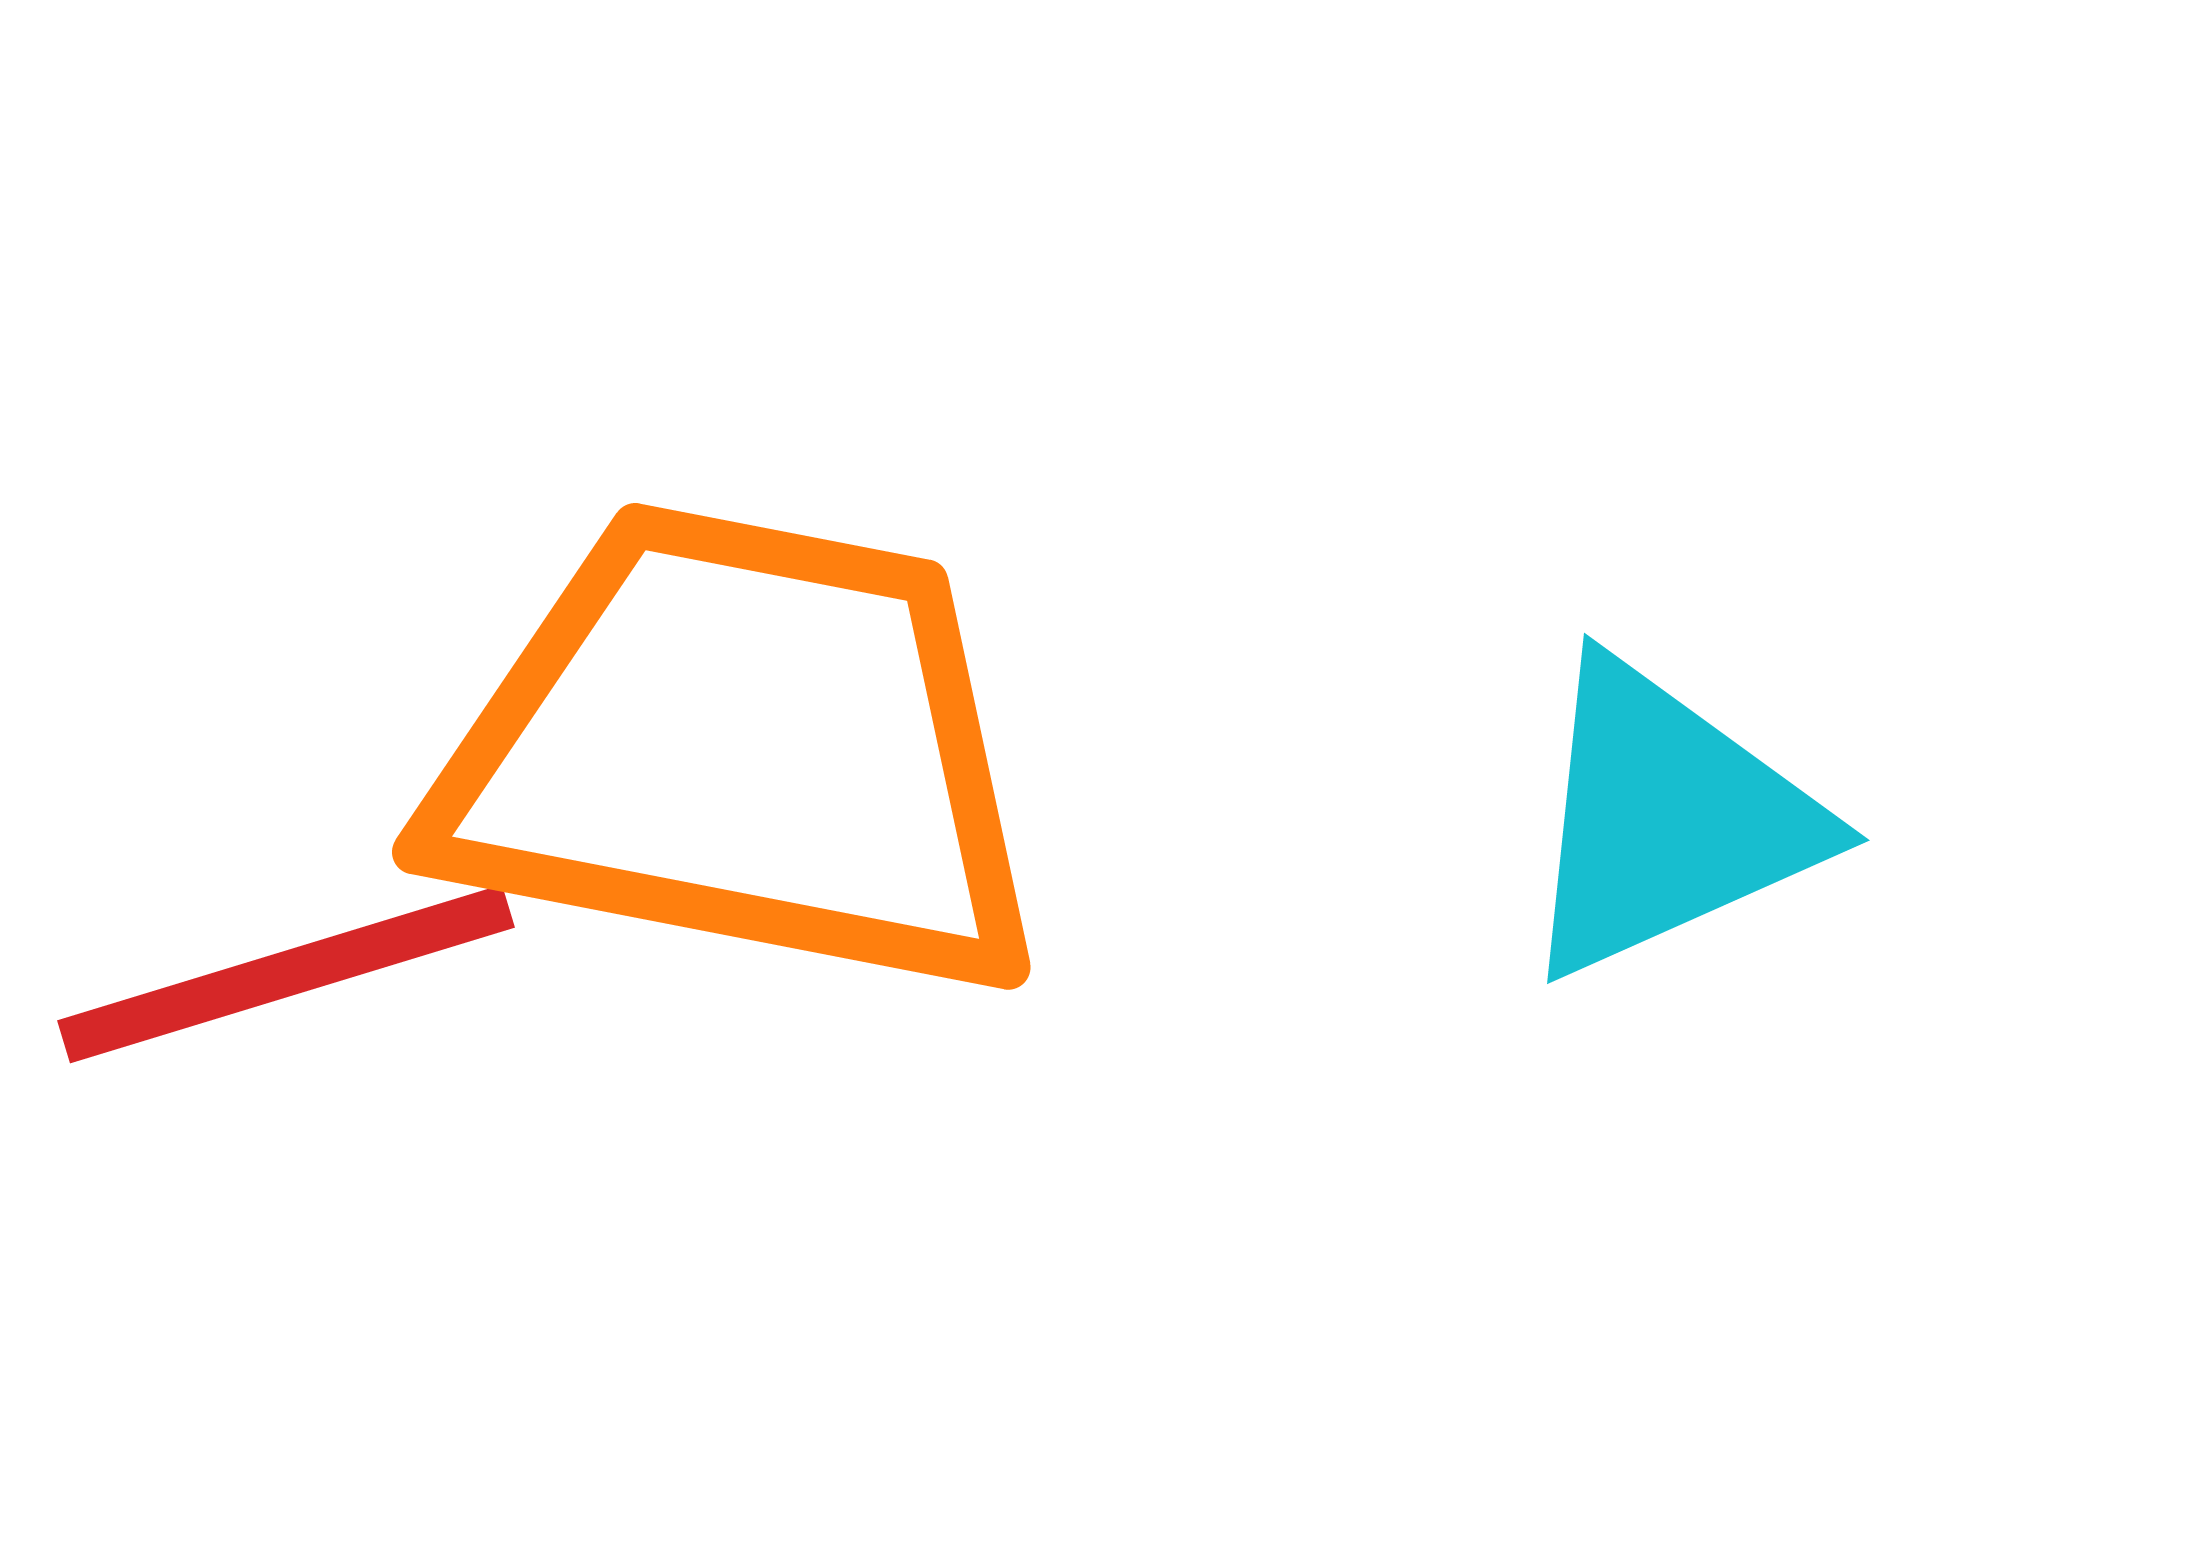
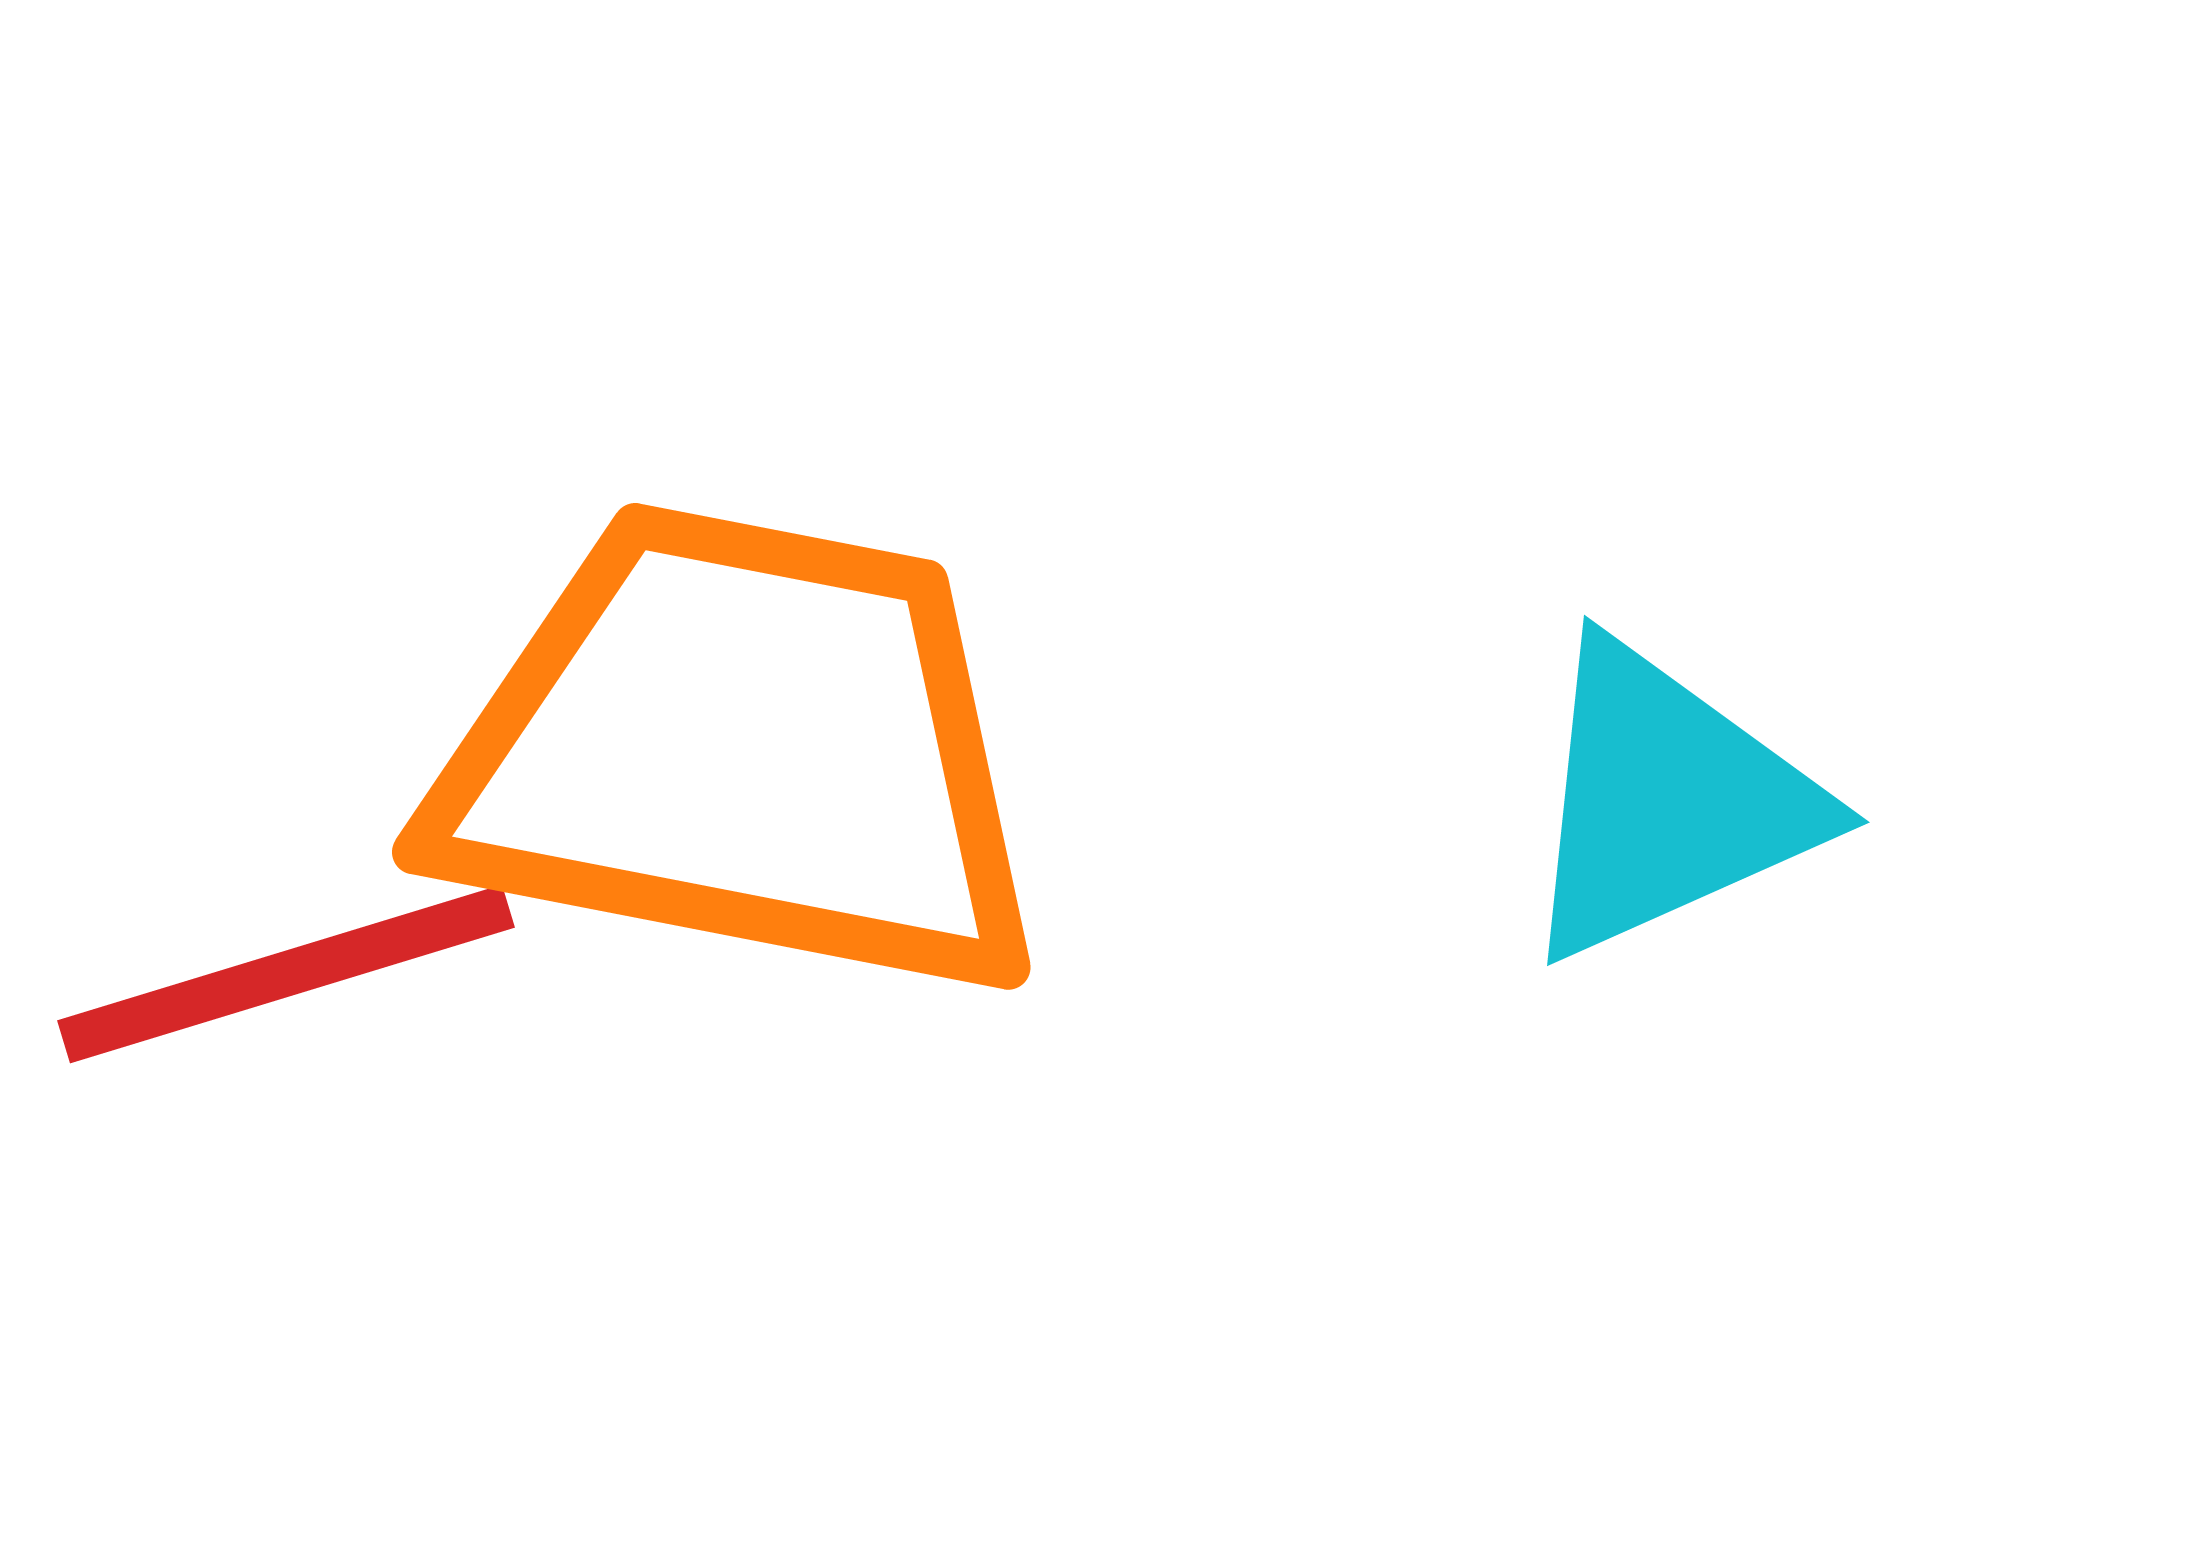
cyan triangle: moved 18 px up
